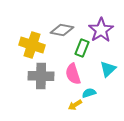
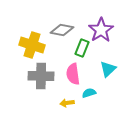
pink semicircle: rotated 10 degrees clockwise
yellow arrow: moved 8 px left, 2 px up; rotated 24 degrees clockwise
